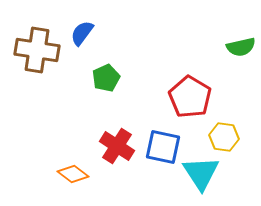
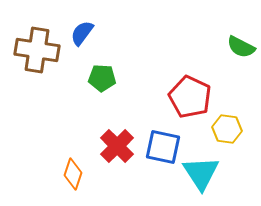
green semicircle: rotated 40 degrees clockwise
green pentagon: moved 4 px left; rotated 28 degrees clockwise
red pentagon: rotated 6 degrees counterclockwise
yellow hexagon: moved 3 px right, 8 px up
red cross: rotated 12 degrees clockwise
orange diamond: rotated 72 degrees clockwise
